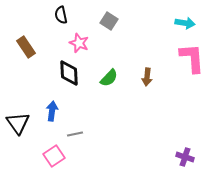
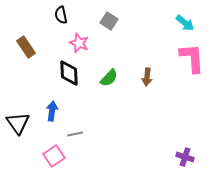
cyan arrow: rotated 30 degrees clockwise
